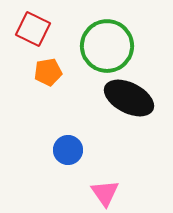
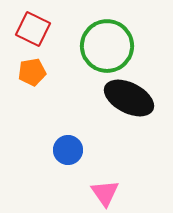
orange pentagon: moved 16 px left
